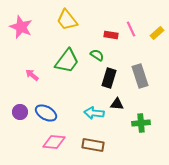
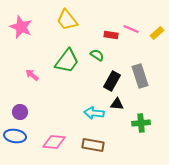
pink line: rotated 42 degrees counterclockwise
black rectangle: moved 3 px right, 3 px down; rotated 12 degrees clockwise
blue ellipse: moved 31 px left, 23 px down; rotated 20 degrees counterclockwise
